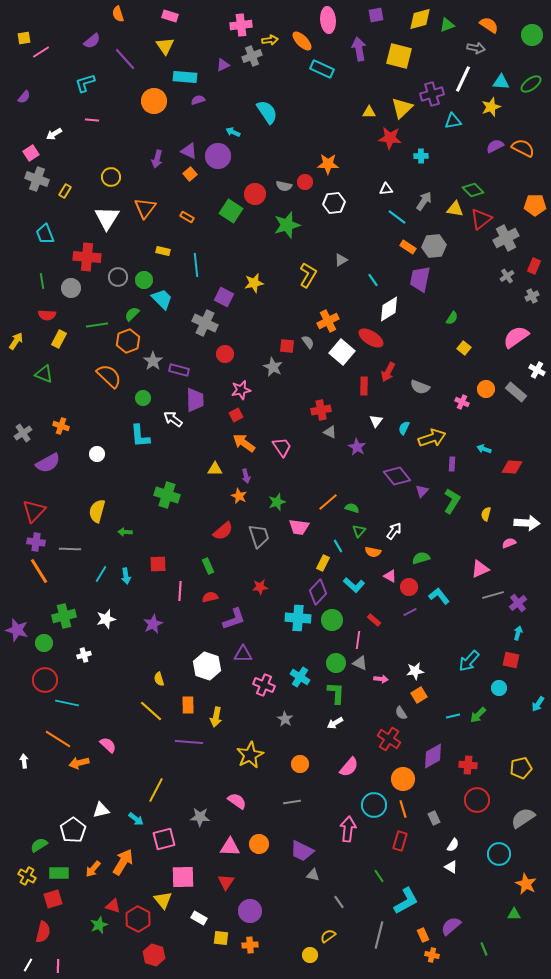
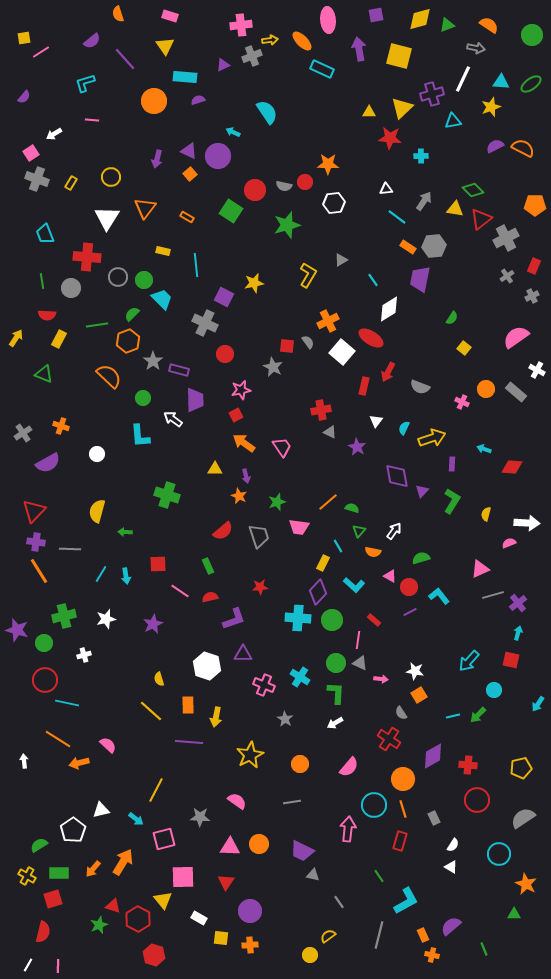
yellow rectangle at (65, 191): moved 6 px right, 8 px up
red circle at (255, 194): moved 4 px up
yellow arrow at (16, 341): moved 3 px up
red rectangle at (364, 386): rotated 12 degrees clockwise
purple diamond at (397, 476): rotated 28 degrees clockwise
pink line at (180, 591): rotated 60 degrees counterclockwise
white star at (415, 671): rotated 18 degrees clockwise
cyan circle at (499, 688): moved 5 px left, 2 px down
